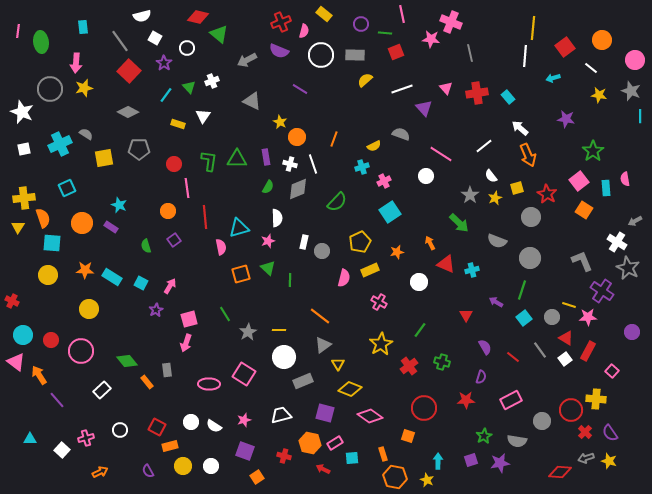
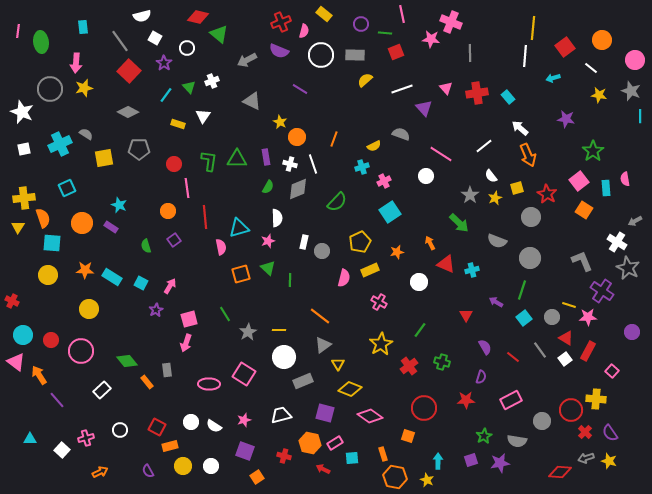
gray line at (470, 53): rotated 12 degrees clockwise
